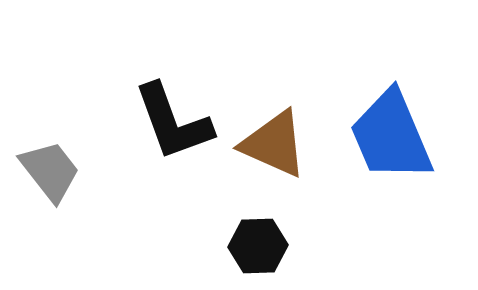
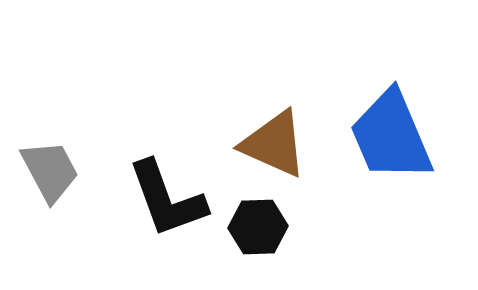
black L-shape: moved 6 px left, 77 px down
gray trapezoid: rotated 10 degrees clockwise
black hexagon: moved 19 px up
